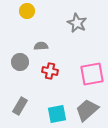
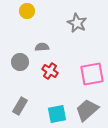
gray semicircle: moved 1 px right, 1 px down
red cross: rotated 21 degrees clockwise
